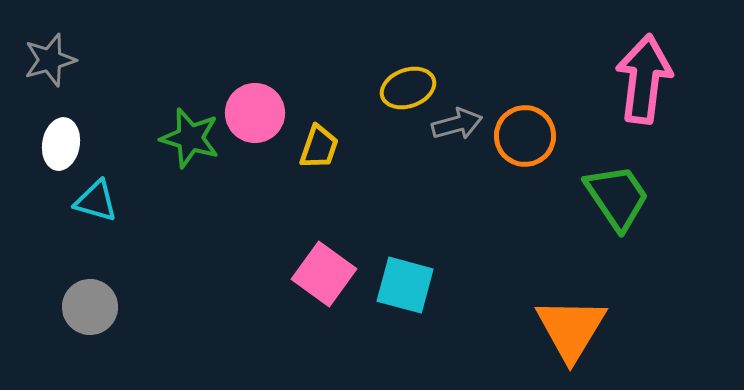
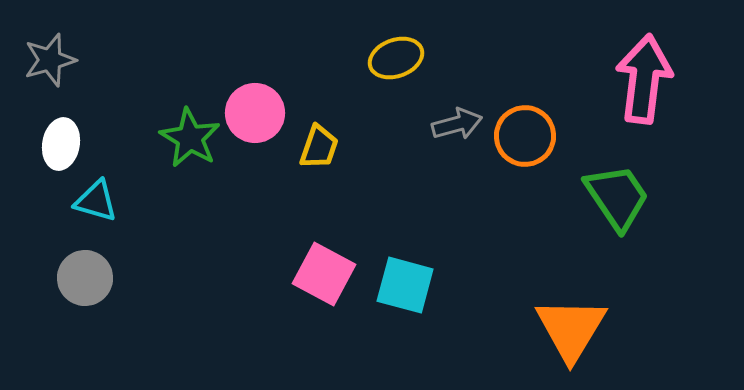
yellow ellipse: moved 12 px left, 30 px up
green star: rotated 14 degrees clockwise
pink square: rotated 8 degrees counterclockwise
gray circle: moved 5 px left, 29 px up
